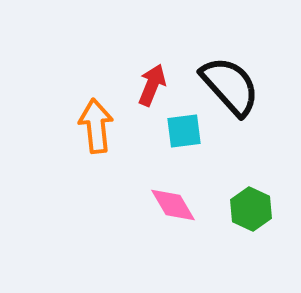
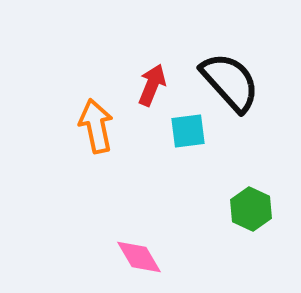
black semicircle: moved 4 px up
orange arrow: rotated 6 degrees counterclockwise
cyan square: moved 4 px right
pink diamond: moved 34 px left, 52 px down
